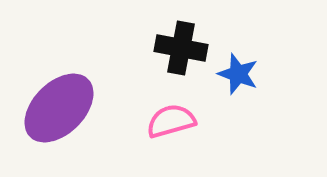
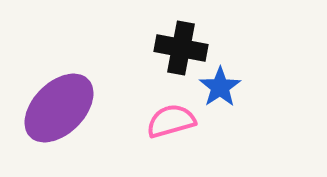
blue star: moved 18 px left, 13 px down; rotated 18 degrees clockwise
